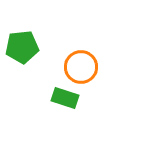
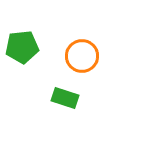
orange circle: moved 1 px right, 11 px up
